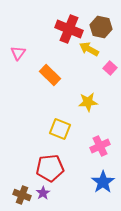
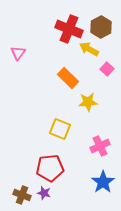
brown hexagon: rotated 20 degrees clockwise
pink square: moved 3 px left, 1 px down
orange rectangle: moved 18 px right, 3 px down
purple star: moved 1 px right; rotated 24 degrees counterclockwise
